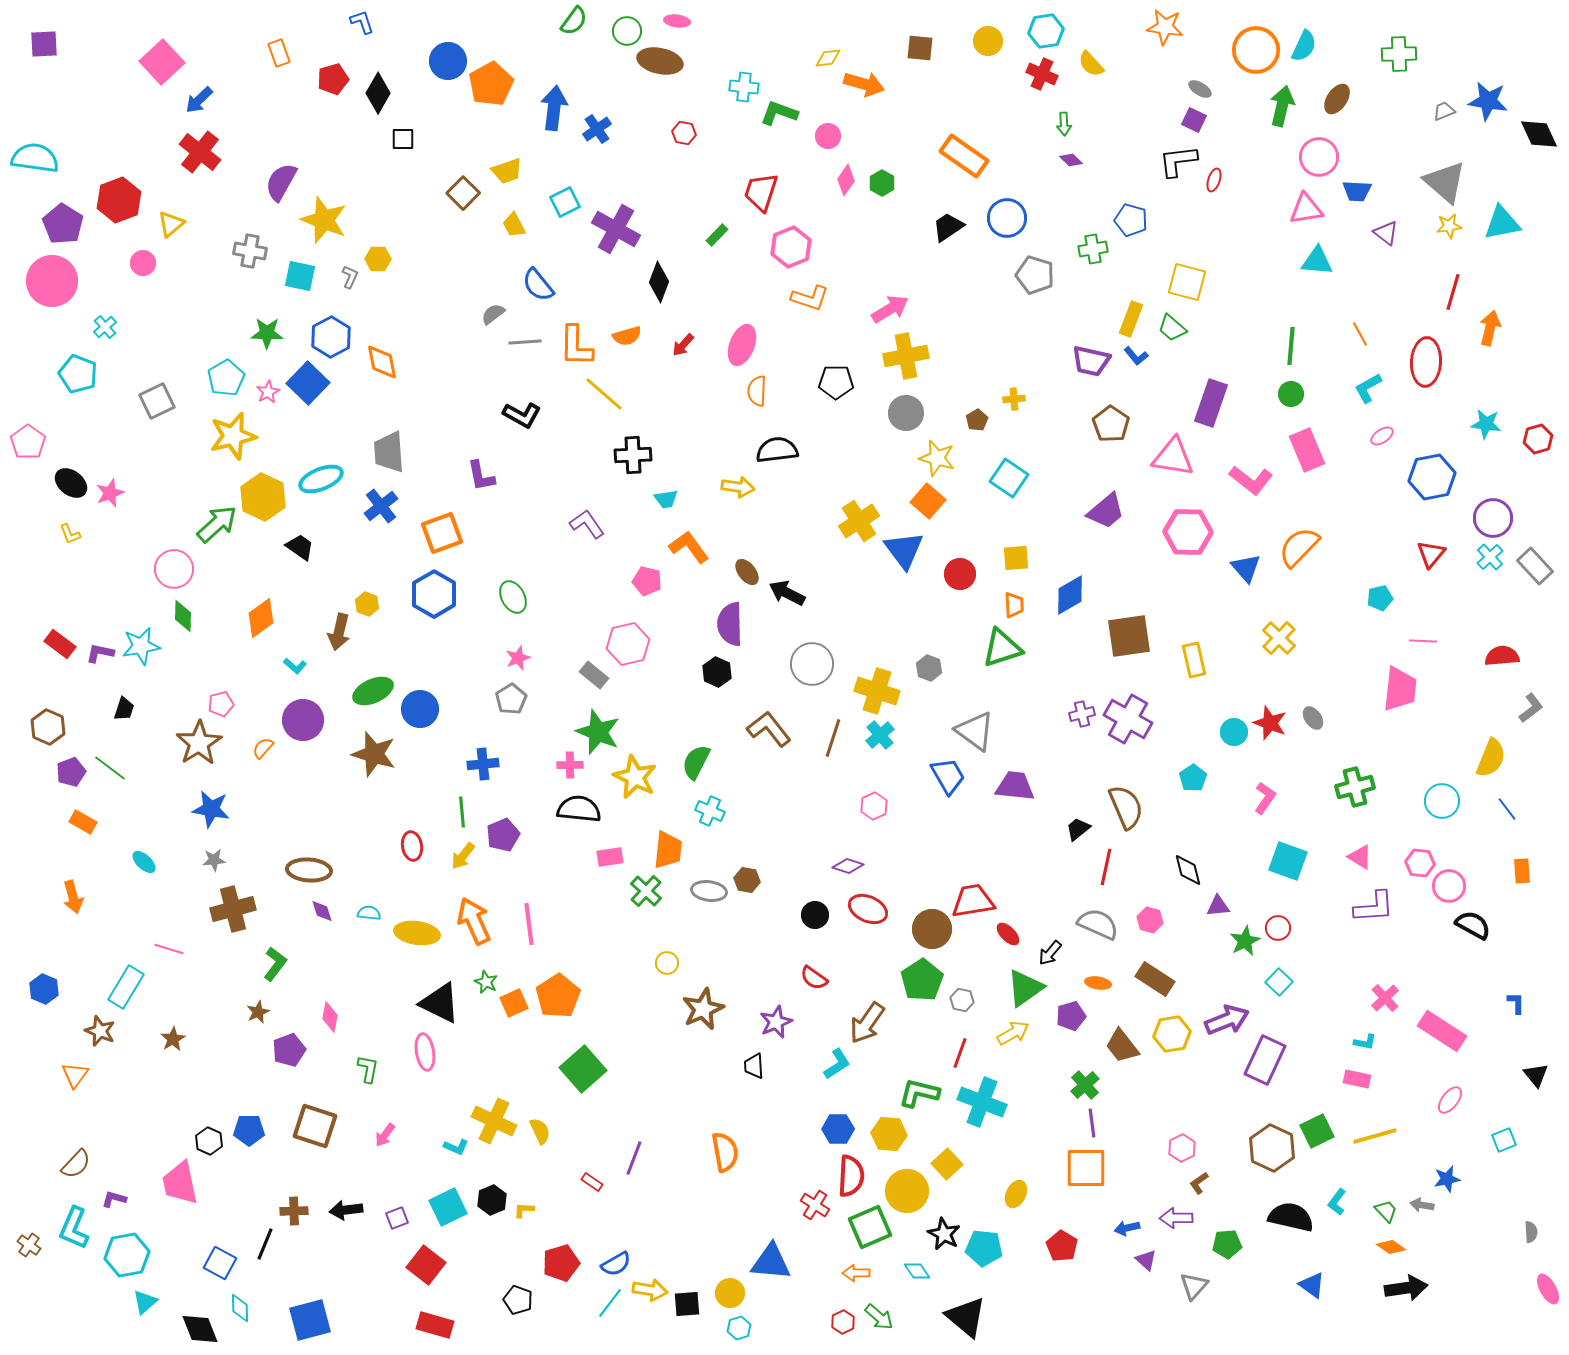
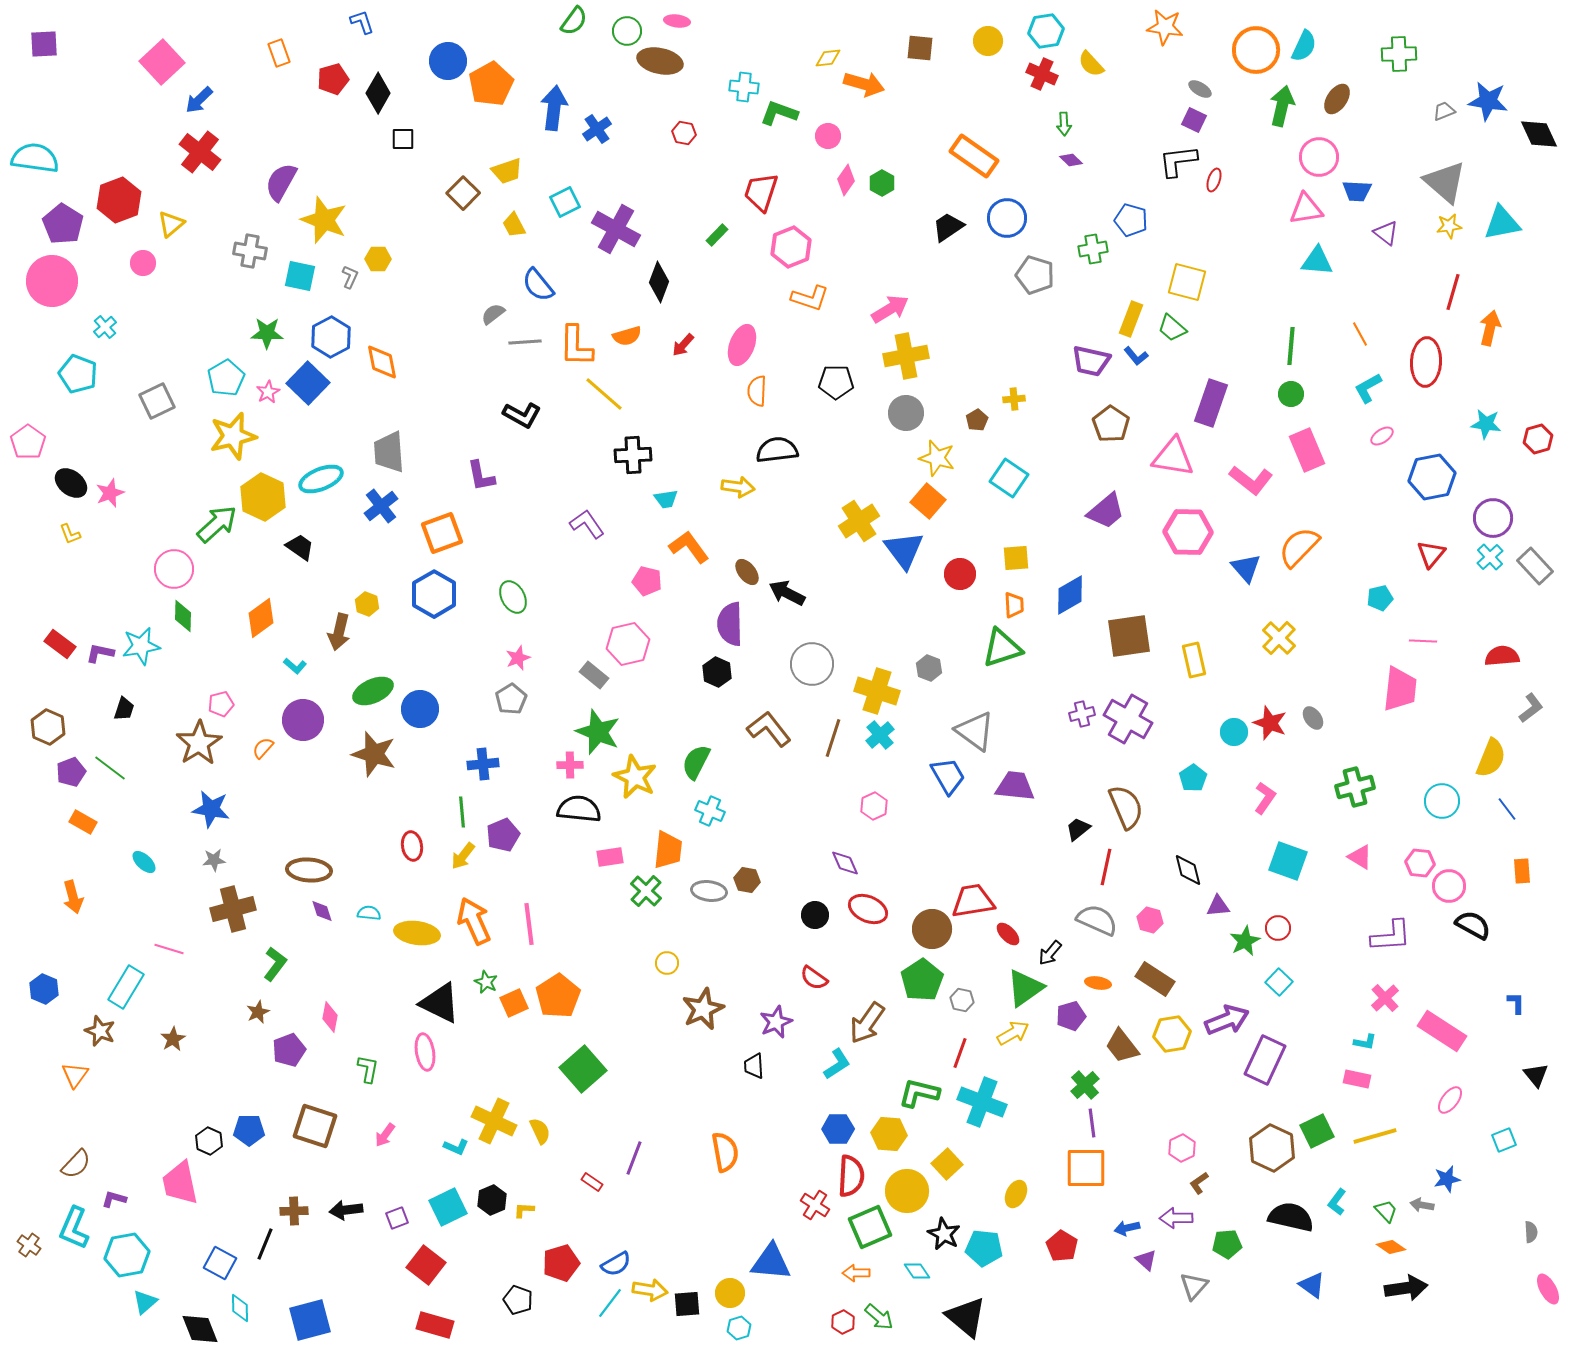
orange rectangle at (964, 156): moved 10 px right
purple diamond at (848, 866): moved 3 px left, 3 px up; rotated 48 degrees clockwise
purple L-shape at (1374, 907): moved 17 px right, 29 px down
gray semicircle at (1098, 924): moved 1 px left, 4 px up
